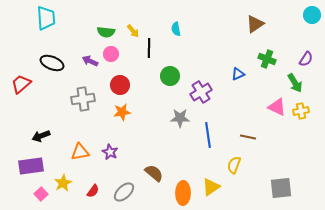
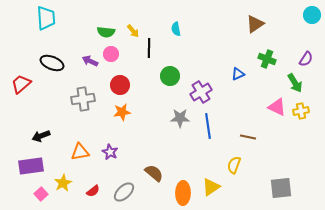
blue line: moved 9 px up
red semicircle: rotated 16 degrees clockwise
